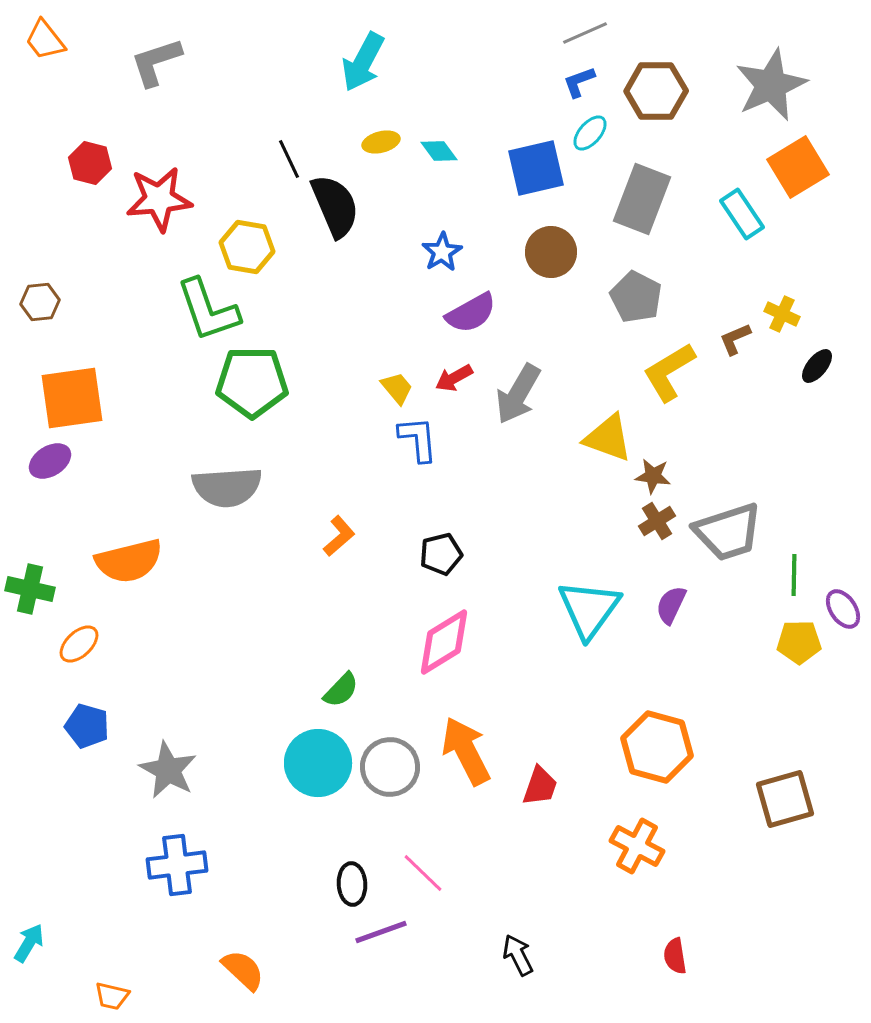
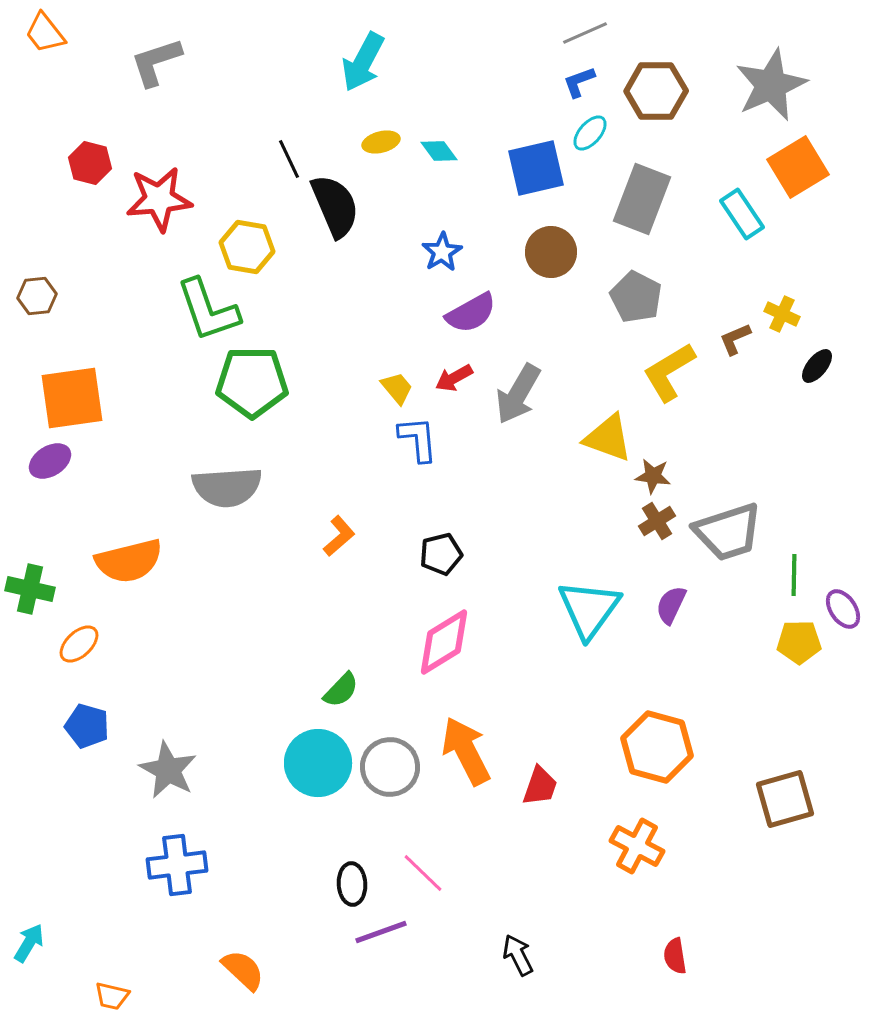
orange trapezoid at (45, 40): moved 7 px up
brown hexagon at (40, 302): moved 3 px left, 6 px up
